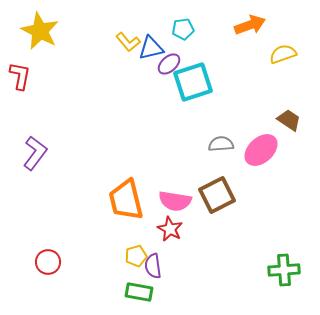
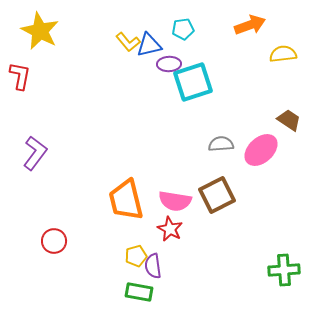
blue triangle: moved 2 px left, 3 px up
yellow semicircle: rotated 12 degrees clockwise
purple ellipse: rotated 40 degrees clockwise
red circle: moved 6 px right, 21 px up
